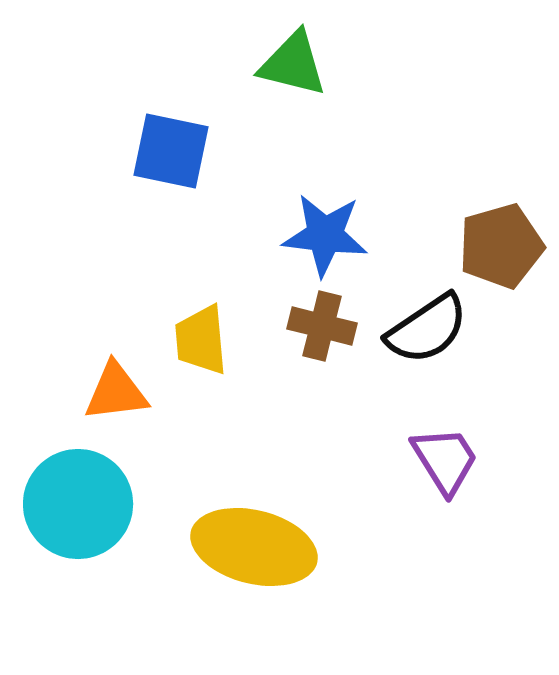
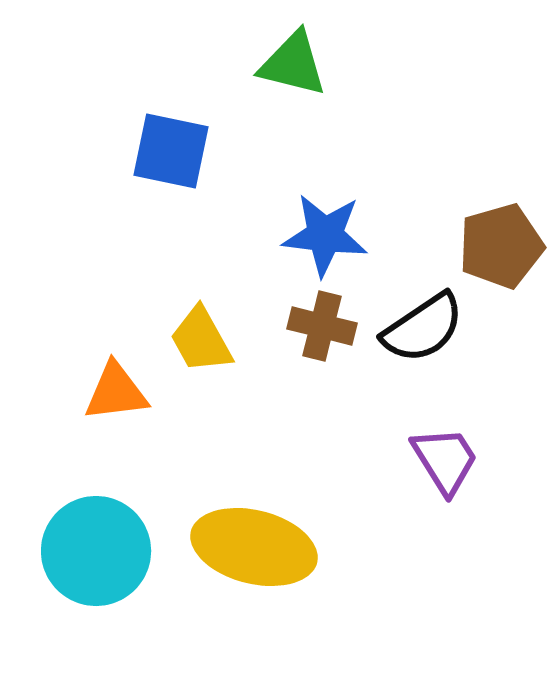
black semicircle: moved 4 px left, 1 px up
yellow trapezoid: rotated 24 degrees counterclockwise
cyan circle: moved 18 px right, 47 px down
